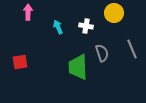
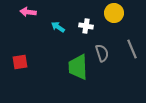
pink arrow: rotated 84 degrees counterclockwise
cyan arrow: rotated 32 degrees counterclockwise
